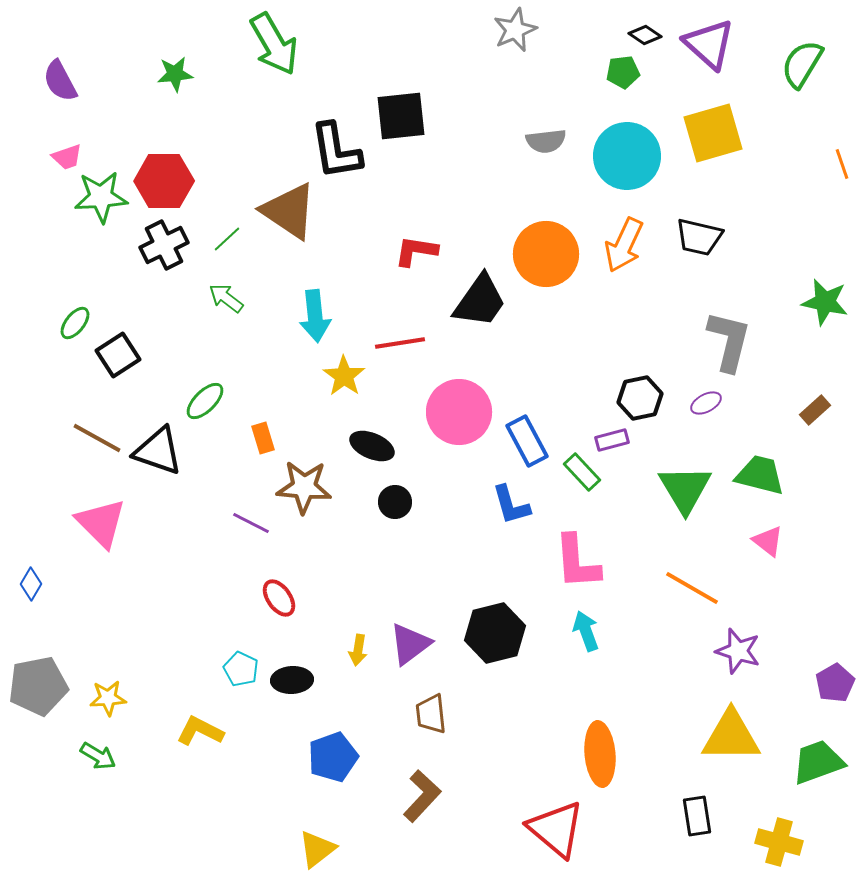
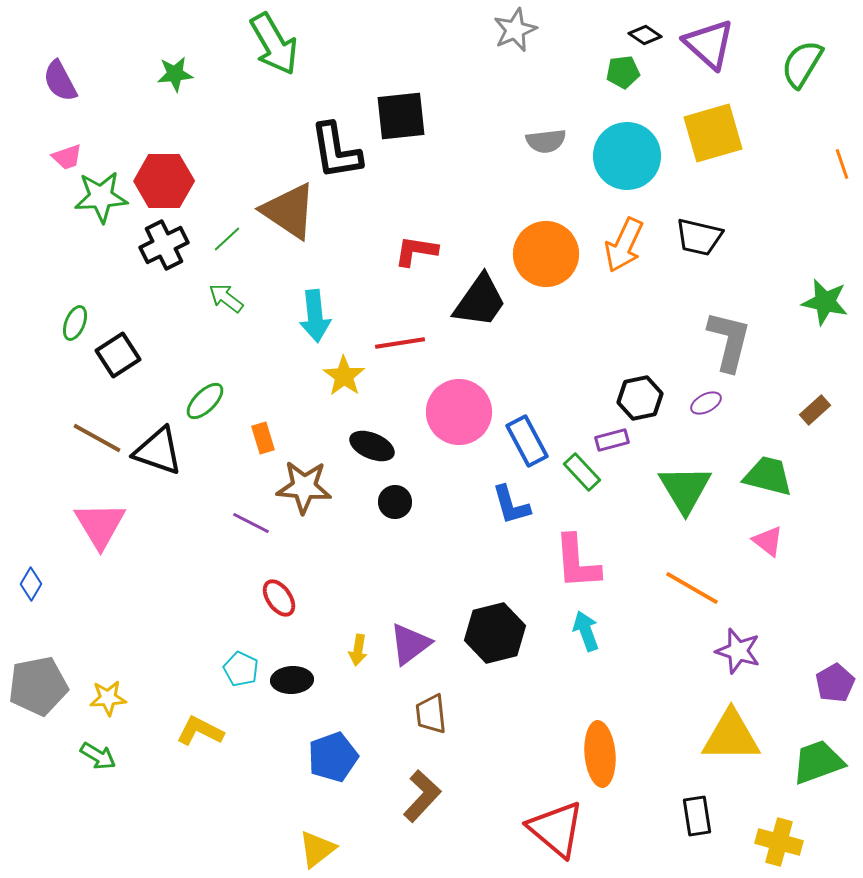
green ellipse at (75, 323): rotated 16 degrees counterclockwise
green trapezoid at (760, 475): moved 8 px right, 1 px down
pink triangle at (101, 523): moved 1 px left, 2 px down; rotated 14 degrees clockwise
